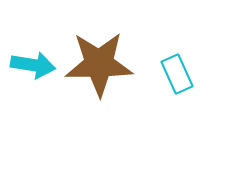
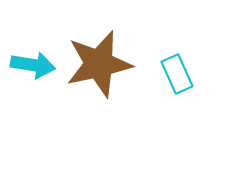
brown star: rotated 12 degrees counterclockwise
